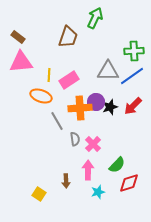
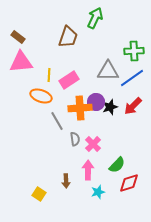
blue line: moved 2 px down
